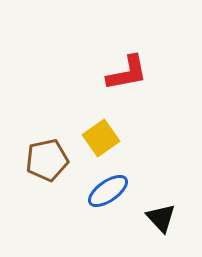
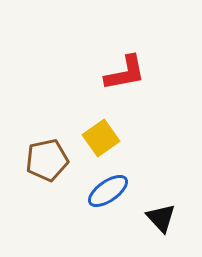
red L-shape: moved 2 px left
